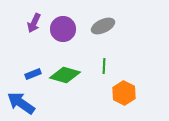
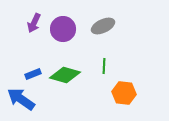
orange hexagon: rotated 20 degrees counterclockwise
blue arrow: moved 4 px up
